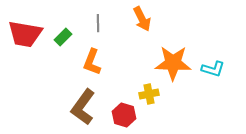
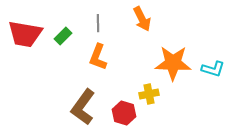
green rectangle: moved 1 px up
orange L-shape: moved 6 px right, 5 px up
red hexagon: moved 2 px up
